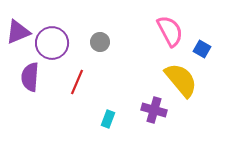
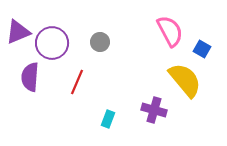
yellow semicircle: moved 4 px right
